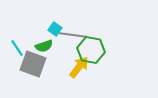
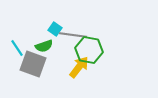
green hexagon: moved 2 px left
